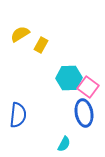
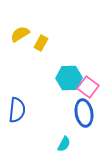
yellow rectangle: moved 2 px up
blue semicircle: moved 1 px left, 5 px up
